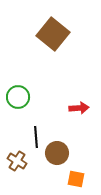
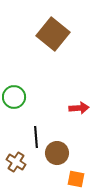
green circle: moved 4 px left
brown cross: moved 1 px left, 1 px down
